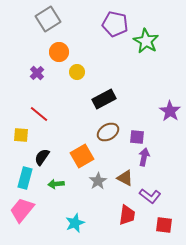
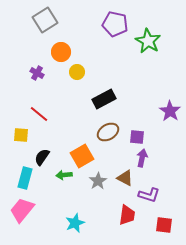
gray square: moved 3 px left, 1 px down
green star: moved 2 px right
orange circle: moved 2 px right
purple cross: rotated 16 degrees counterclockwise
purple arrow: moved 2 px left, 1 px down
green arrow: moved 8 px right, 9 px up
purple L-shape: moved 1 px left, 1 px up; rotated 20 degrees counterclockwise
